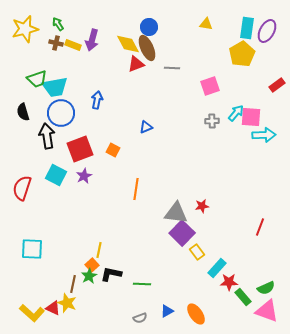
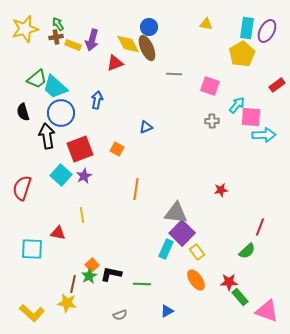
brown cross at (56, 43): moved 6 px up; rotated 24 degrees counterclockwise
red triangle at (136, 64): moved 21 px left, 1 px up
gray line at (172, 68): moved 2 px right, 6 px down
green trapezoid at (37, 79): rotated 20 degrees counterclockwise
pink square at (210, 86): rotated 36 degrees clockwise
cyan trapezoid at (55, 87): rotated 52 degrees clockwise
cyan arrow at (236, 113): moved 1 px right, 8 px up
orange square at (113, 150): moved 4 px right, 1 px up
cyan square at (56, 175): moved 5 px right; rotated 15 degrees clockwise
red star at (202, 206): moved 19 px right, 16 px up
yellow line at (99, 250): moved 17 px left, 35 px up; rotated 21 degrees counterclockwise
cyan rectangle at (217, 268): moved 51 px left, 19 px up; rotated 18 degrees counterclockwise
green semicircle at (266, 288): moved 19 px left, 37 px up; rotated 18 degrees counterclockwise
green rectangle at (243, 297): moved 3 px left
yellow star at (67, 303): rotated 12 degrees counterclockwise
red triangle at (53, 308): moved 5 px right, 75 px up; rotated 14 degrees counterclockwise
orange ellipse at (196, 314): moved 34 px up
gray semicircle at (140, 318): moved 20 px left, 3 px up
